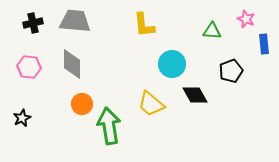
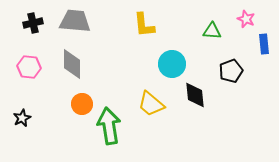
black diamond: rotated 24 degrees clockwise
